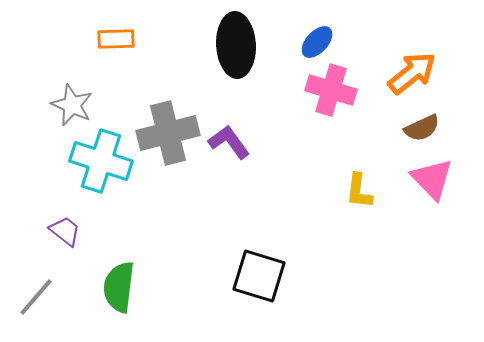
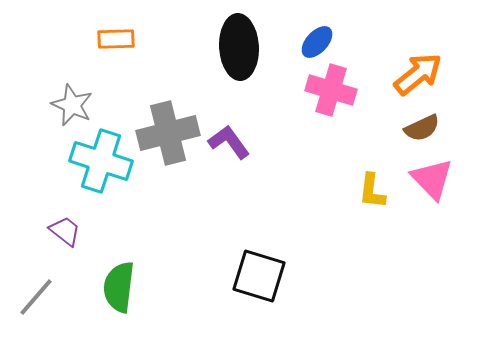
black ellipse: moved 3 px right, 2 px down
orange arrow: moved 6 px right, 1 px down
yellow L-shape: moved 13 px right
